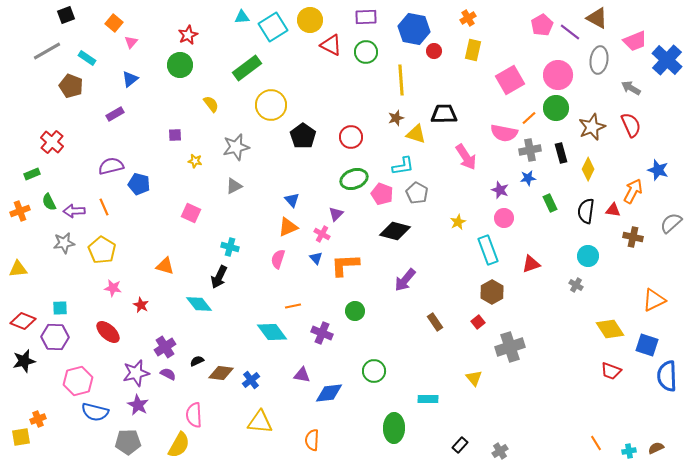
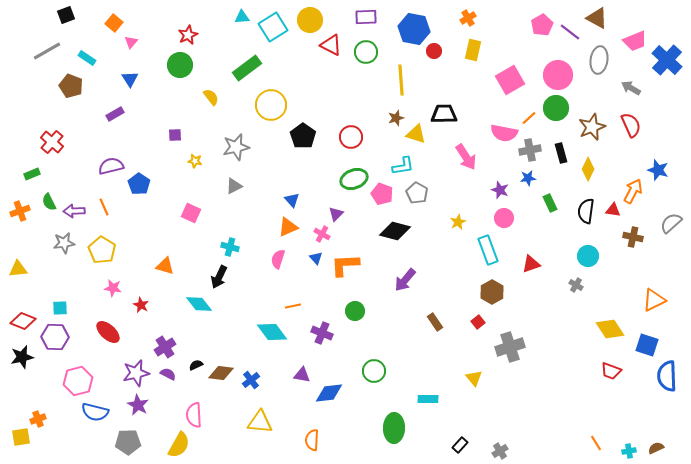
blue triangle at (130, 79): rotated 24 degrees counterclockwise
yellow semicircle at (211, 104): moved 7 px up
blue pentagon at (139, 184): rotated 20 degrees clockwise
black star at (24, 361): moved 2 px left, 4 px up
black semicircle at (197, 361): moved 1 px left, 4 px down
